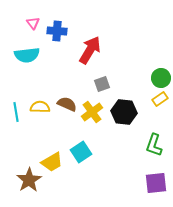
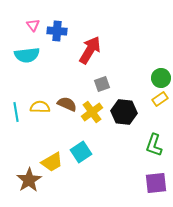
pink triangle: moved 2 px down
